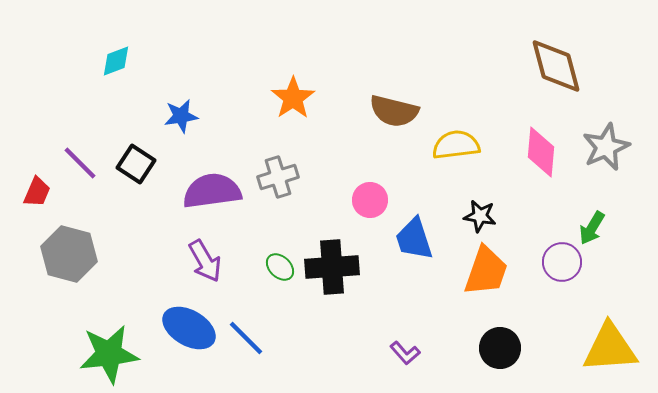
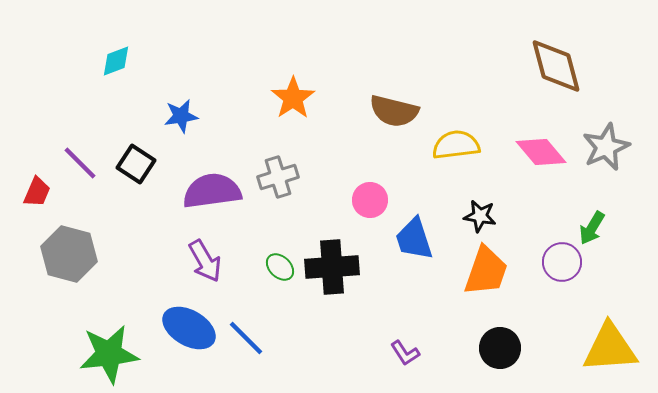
pink diamond: rotated 45 degrees counterclockwise
purple L-shape: rotated 8 degrees clockwise
